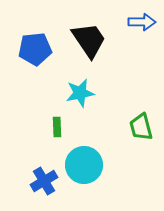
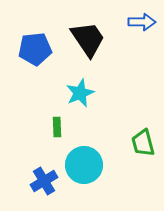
black trapezoid: moved 1 px left, 1 px up
cyan star: rotated 12 degrees counterclockwise
green trapezoid: moved 2 px right, 16 px down
